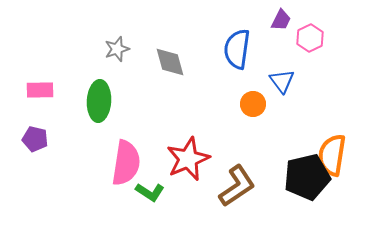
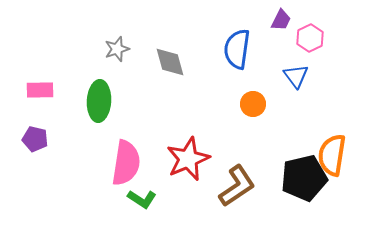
blue triangle: moved 14 px right, 5 px up
black pentagon: moved 3 px left, 1 px down
green L-shape: moved 8 px left, 7 px down
